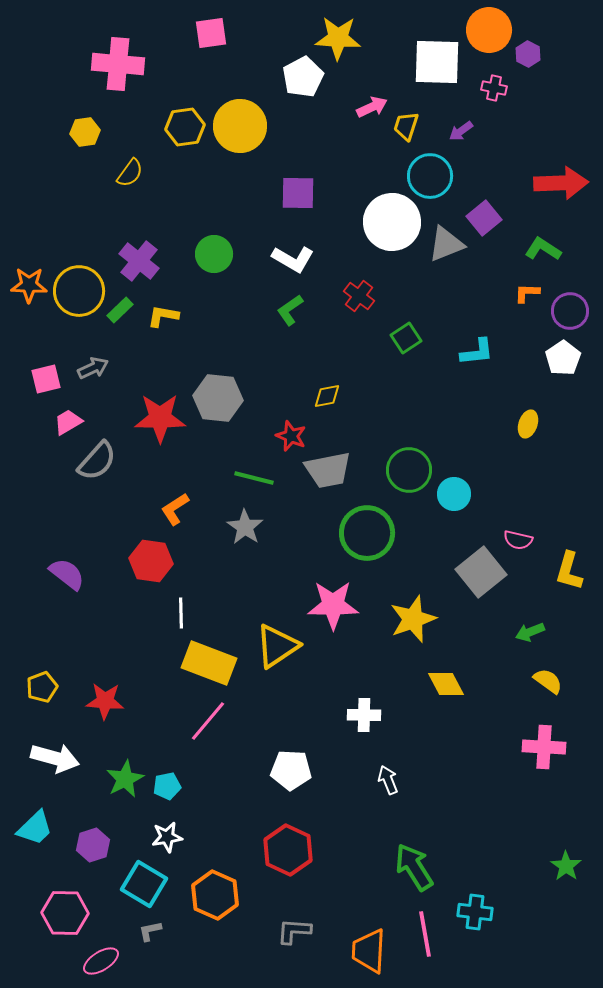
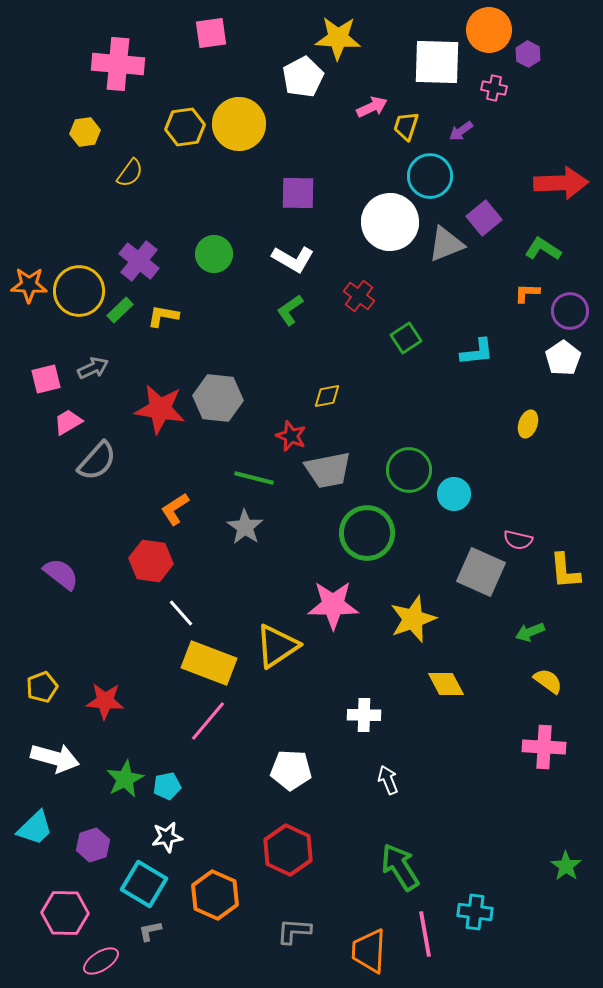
yellow circle at (240, 126): moved 1 px left, 2 px up
white circle at (392, 222): moved 2 px left
red star at (160, 418): moved 9 px up; rotated 9 degrees clockwise
yellow L-shape at (569, 571): moved 4 px left; rotated 21 degrees counterclockwise
gray square at (481, 572): rotated 27 degrees counterclockwise
purple semicircle at (67, 574): moved 6 px left
white line at (181, 613): rotated 40 degrees counterclockwise
green arrow at (414, 867): moved 14 px left
